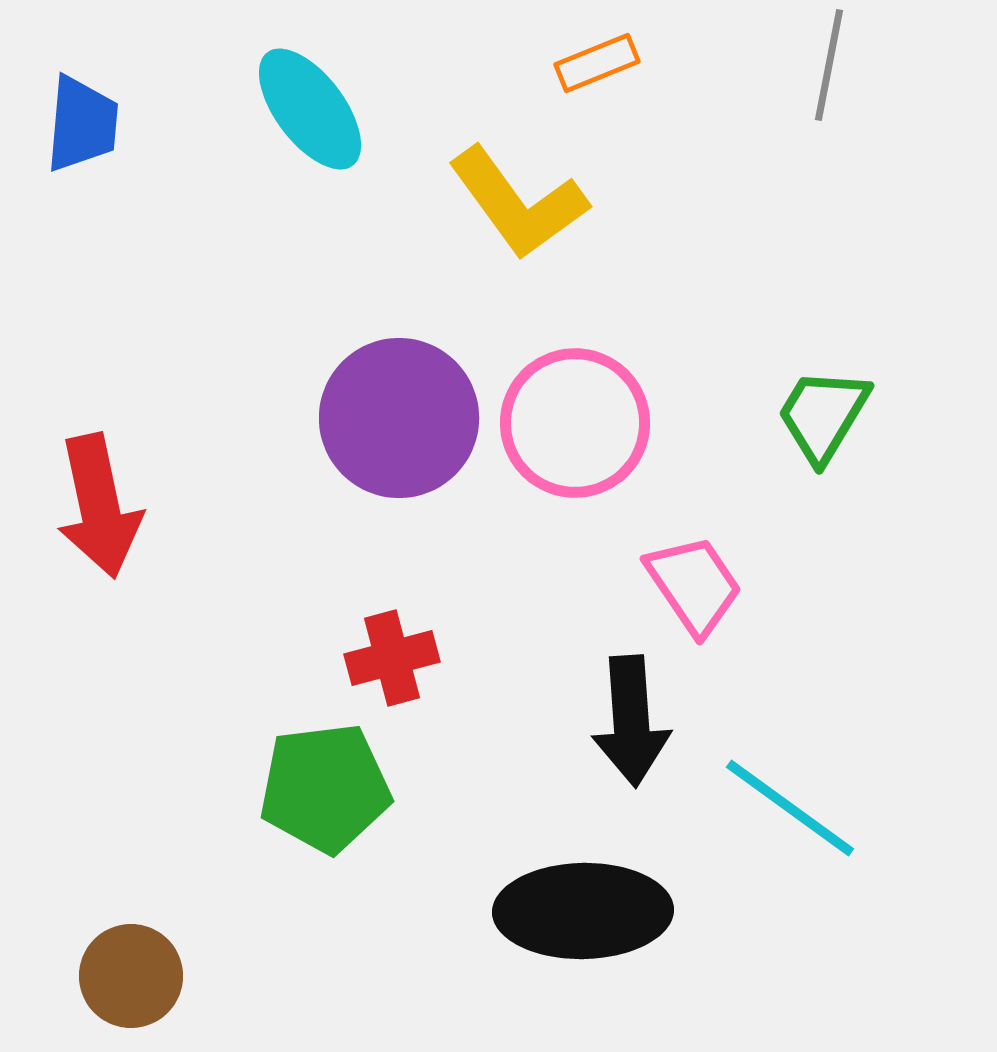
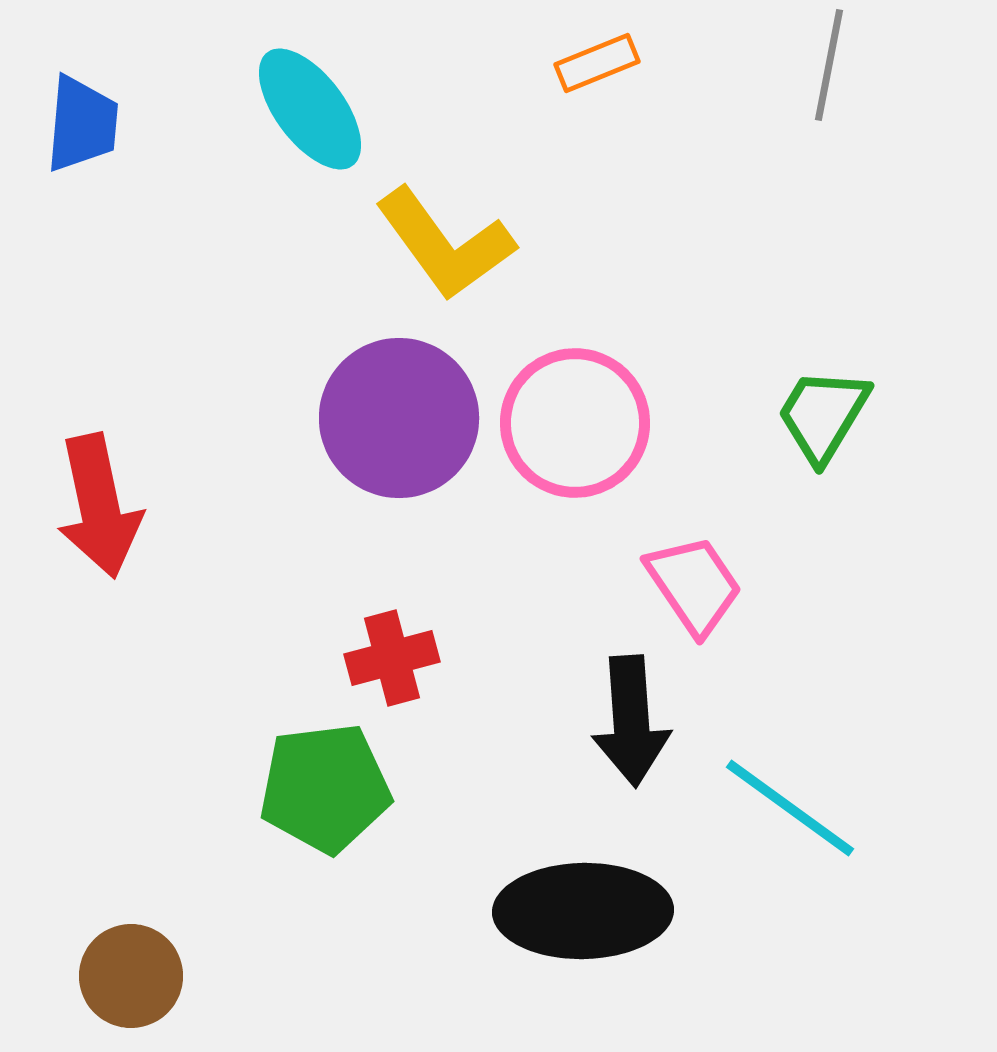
yellow L-shape: moved 73 px left, 41 px down
